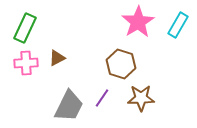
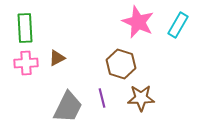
pink star: rotated 16 degrees counterclockwise
green rectangle: rotated 28 degrees counterclockwise
purple line: rotated 48 degrees counterclockwise
gray trapezoid: moved 1 px left, 1 px down
